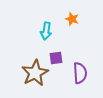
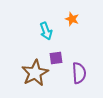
cyan arrow: rotated 30 degrees counterclockwise
purple semicircle: moved 1 px left
